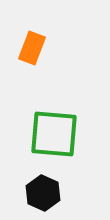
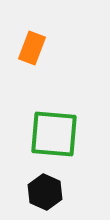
black hexagon: moved 2 px right, 1 px up
